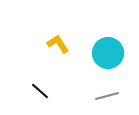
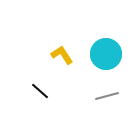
yellow L-shape: moved 4 px right, 11 px down
cyan circle: moved 2 px left, 1 px down
